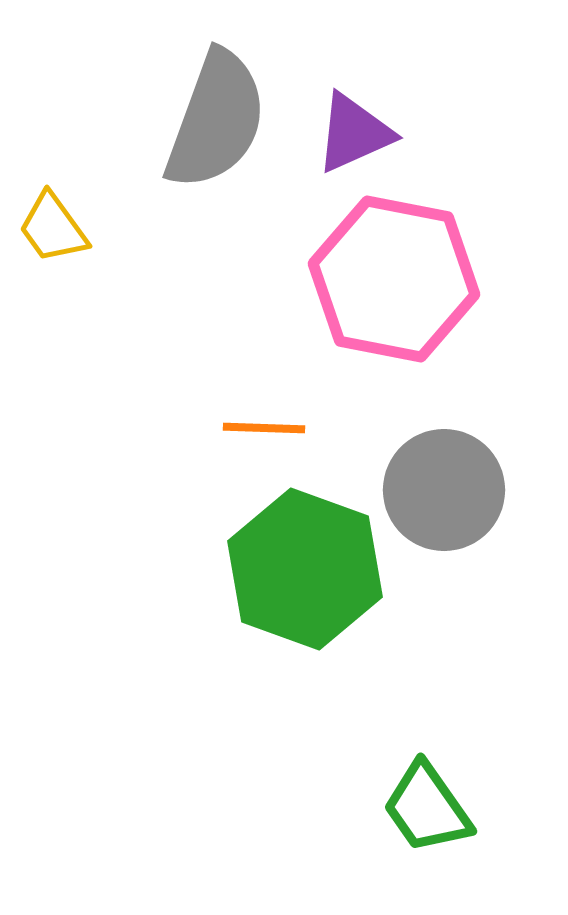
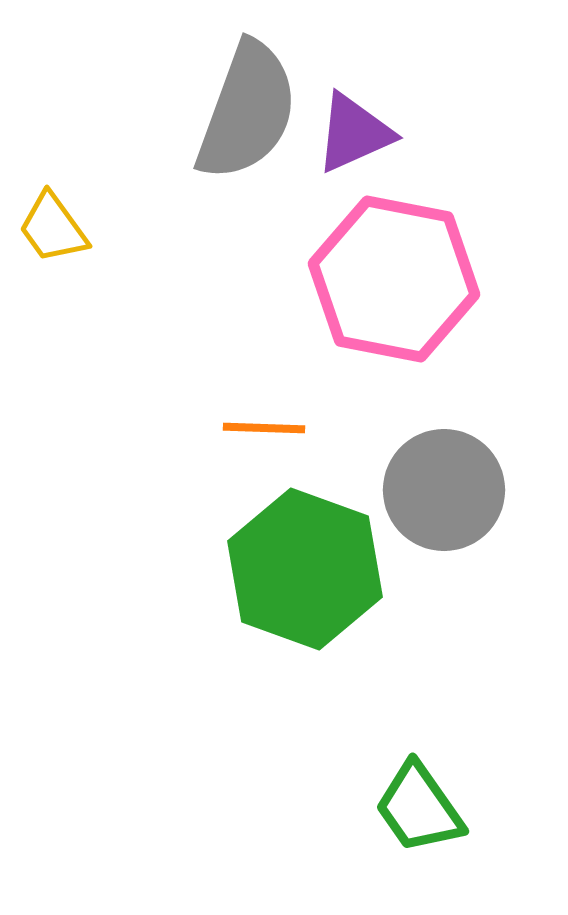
gray semicircle: moved 31 px right, 9 px up
green trapezoid: moved 8 px left
